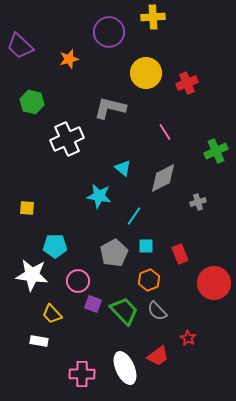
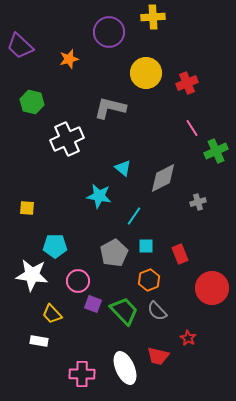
pink line: moved 27 px right, 4 px up
red circle: moved 2 px left, 5 px down
red trapezoid: rotated 50 degrees clockwise
